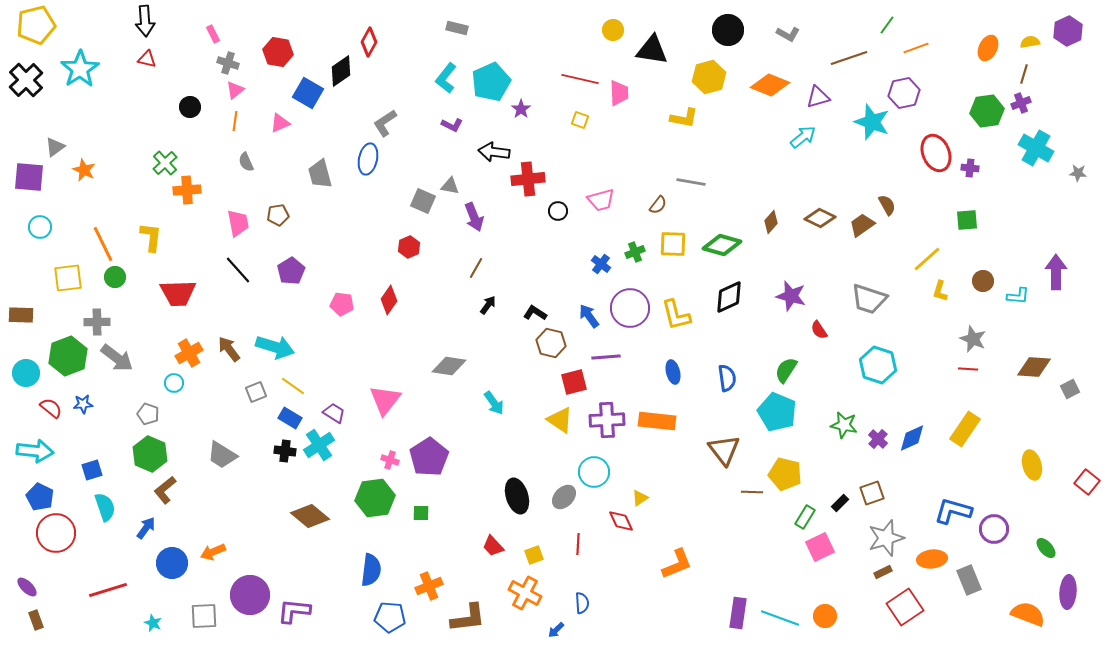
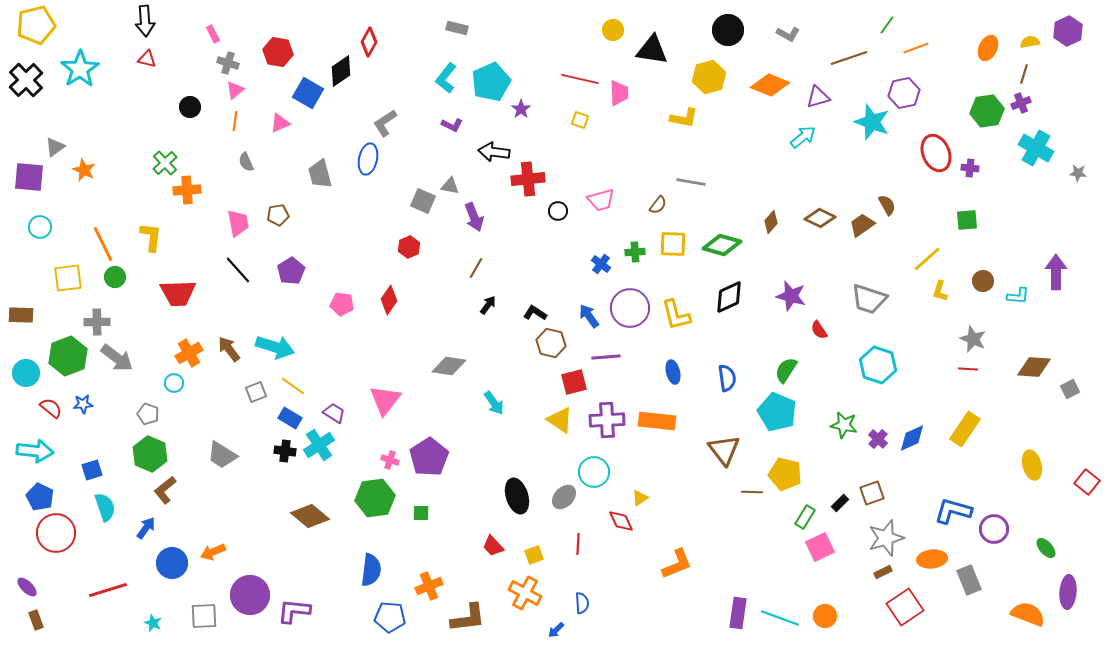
green cross at (635, 252): rotated 18 degrees clockwise
